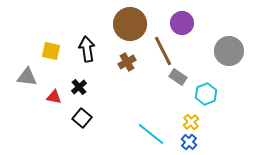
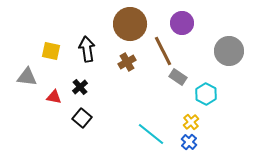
black cross: moved 1 px right
cyan hexagon: rotated 10 degrees counterclockwise
